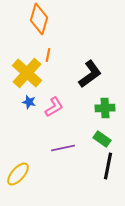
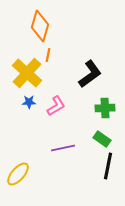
orange diamond: moved 1 px right, 7 px down
blue star: rotated 16 degrees counterclockwise
pink L-shape: moved 2 px right, 1 px up
